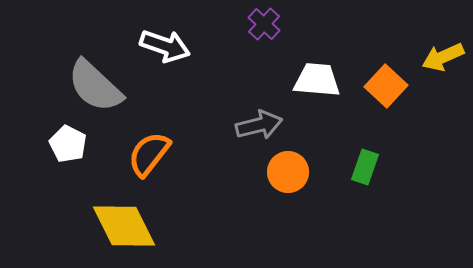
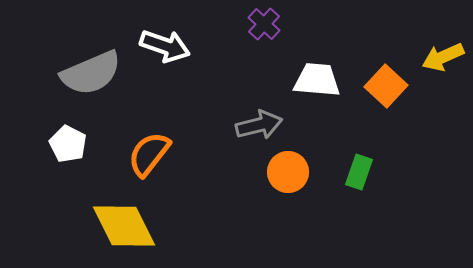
gray semicircle: moved 4 px left, 13 px up; rotated 66 degrees counterclockwise
green rectangle: moved 6 px left, 5 px down
